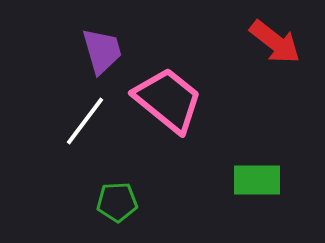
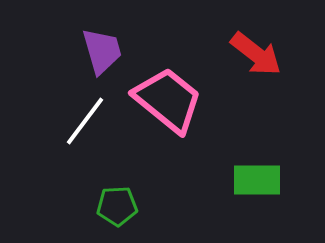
red arrow: moved 19 px left, 12 px down
green pentagon: moved 4 px down
